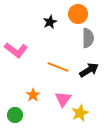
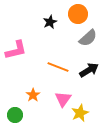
gray semicircle: rotated 48 degrees clockwise
pink L-shape: rotated 50 degrees counterclockwise
